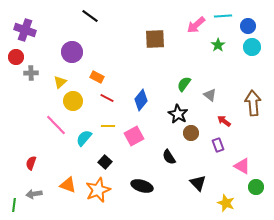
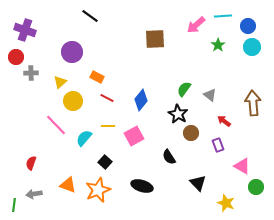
green semicircle: moved 5 px down
